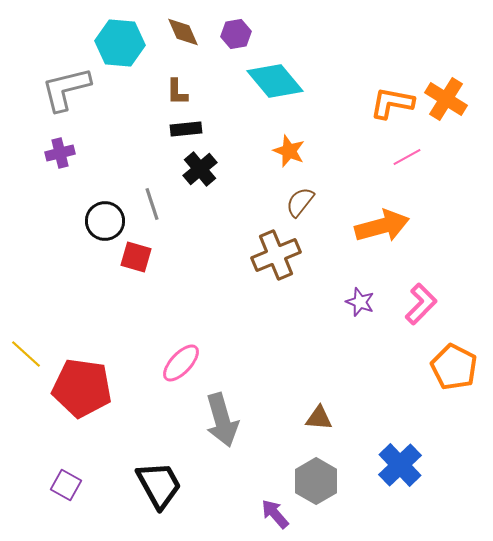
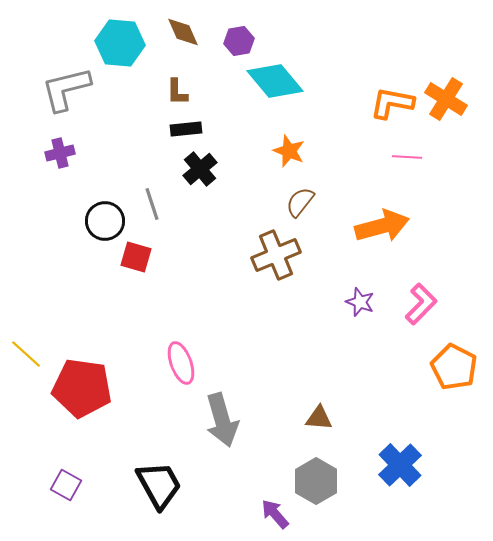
purple hexagon: moved 3 px right, 7 px down
pink line: rotated 32 degrees clockwise
pink ellipse: rotated 63 degrees counterclockwise
